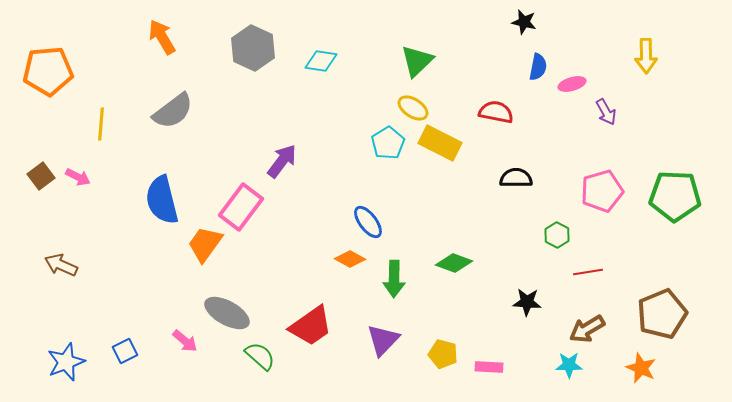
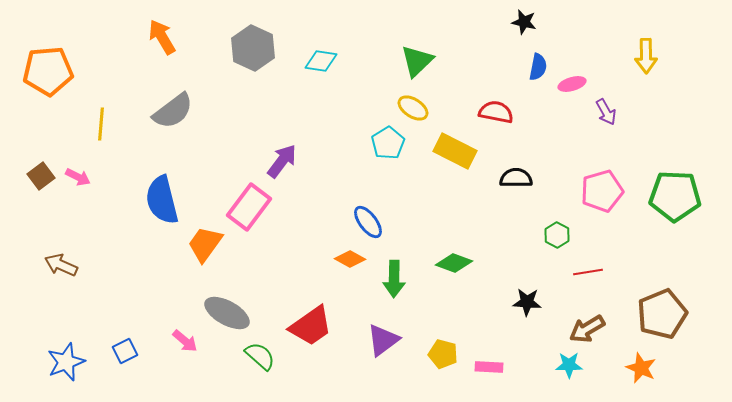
yellow rectangle at (440, 143): moved 15 px right, 8 px down
pink rectangle at (241, 207): moved 8 px right
purple triangle at (383, 340): rotated 9 degrees clockwise
